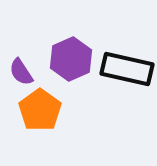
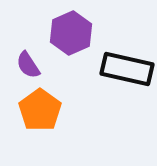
purple hexagon: moved 26 px up
purple semicircle: moved 7 px right, 7 px up
